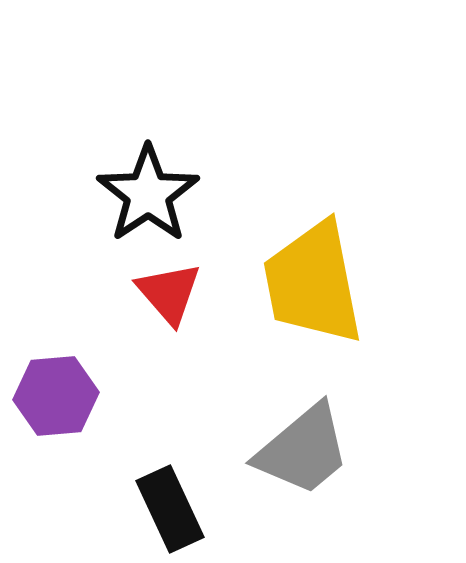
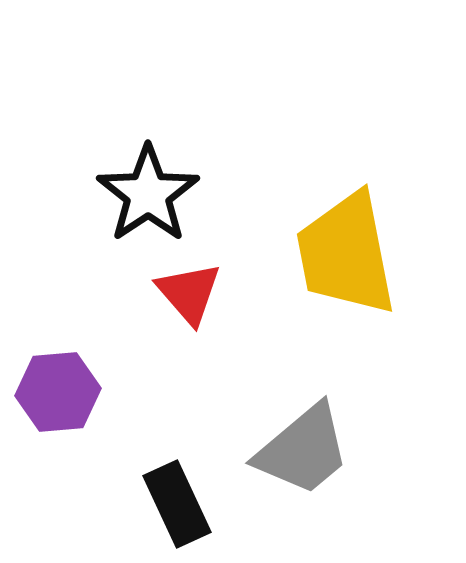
yellow trapezoid: moved 33 px right, 29 px up
red triangle: moved 20 px right
purple hexagon: moved 2 px right, 4 px up
black rectangle: moved 7 px right, 5 px up
